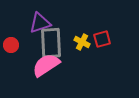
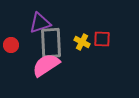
red square: rotated 18 degrees clockwise
